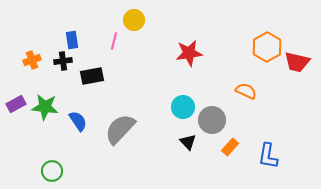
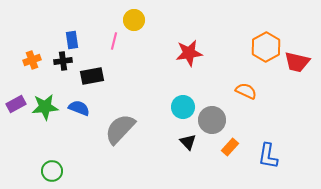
orange hexagon: moved 1 px left
green star: rotated 12 degrees counterclockwise
blue semicircle: moved 1 px right, 13 px up; rotated 35 degrees counterclockwise
